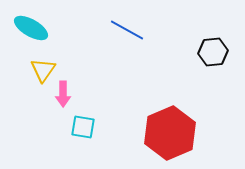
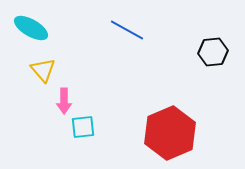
yellow triangle: rotated 16 degrees counterclockwise
pink arrow: moved 1 px right, 7 px down
cyan square: rotated 15 degrees counterclockwise
